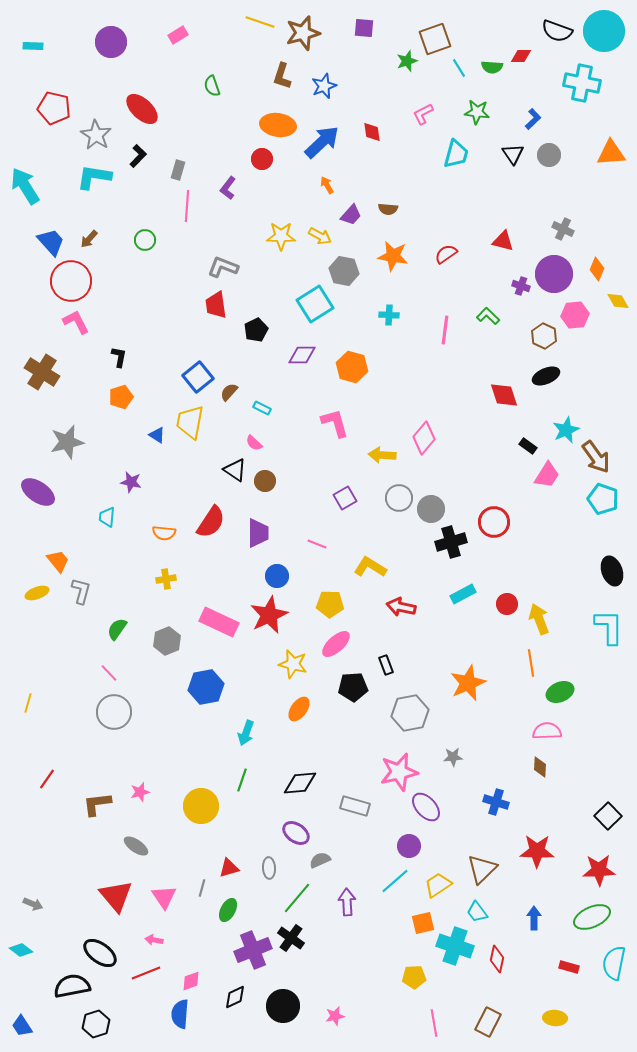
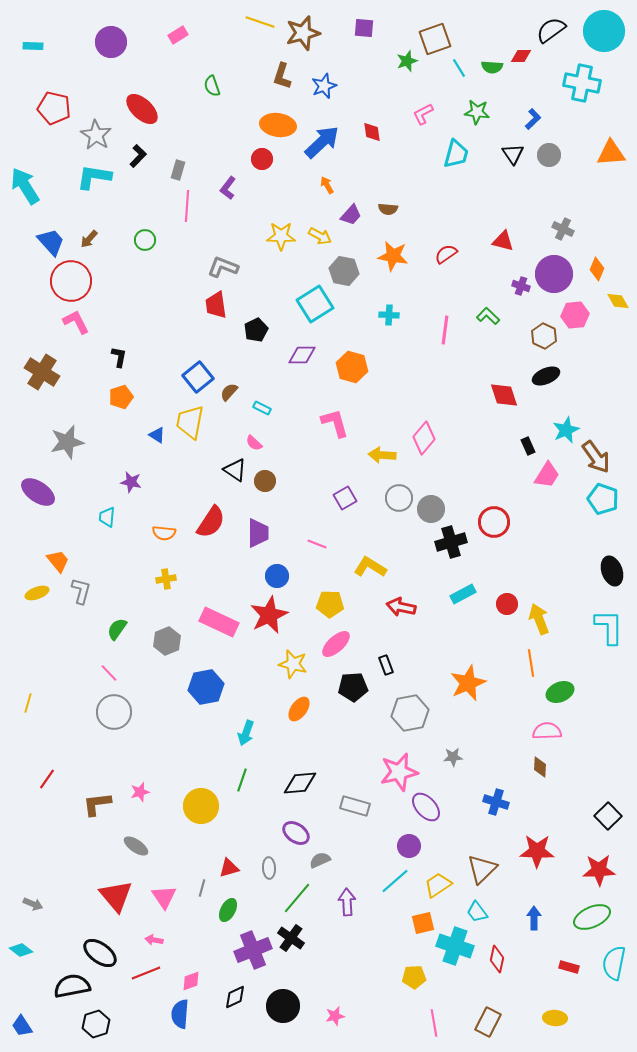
black semicircle at (557, 31): moved 6 px left, 1 px up; rotated 124 degrees clockwise
black rectangle at (528, 446): rotated 30 degrees clockwise
